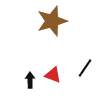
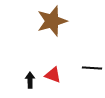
black line: moved 7 px right; rotated 60 degrees clockwise
